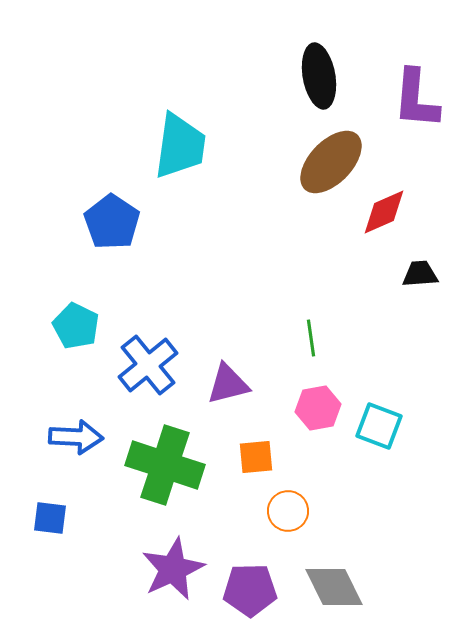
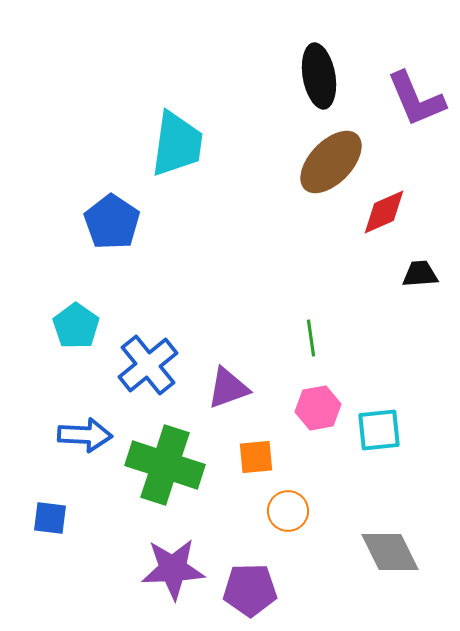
purple L-shape: rotated 28 degrees counterclockwise
cyan trapezoid: moved 3 px left, 2 px up
cyan pentagon: rotated 9 degrees clockwise
purple triangle: moved 4 px down; rotated 6 degrees counterclockwise
cyan square: moved 4 px down; rotated 27 degrees counterclockwise
blue arrow: moved 9 px right, 2 px up
purple star: rotated 22 degrees clockwise
gray diamond: moved 56 px right, 35 px up
